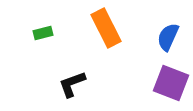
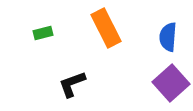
blue semicircle: rotated 20 degrees counterclockwise
purple square: rotated 27 degrees clockwise
